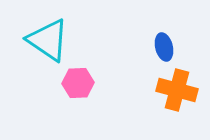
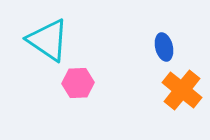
orange cross: moved 5 px right; rotated 24 degrees clockwise
